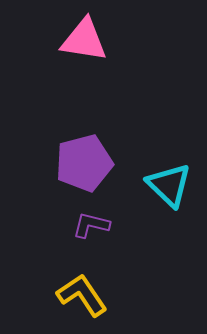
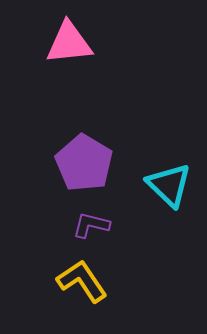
pink triangle: moved 15 px left, 3 px down; rotated 15 degrees counterclockwise
purple pentagon: rotated 26 degrees counterclockwise
yellow L-shape: moved 14 px up
